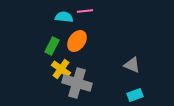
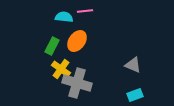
gray triangle: moved 1 px right
